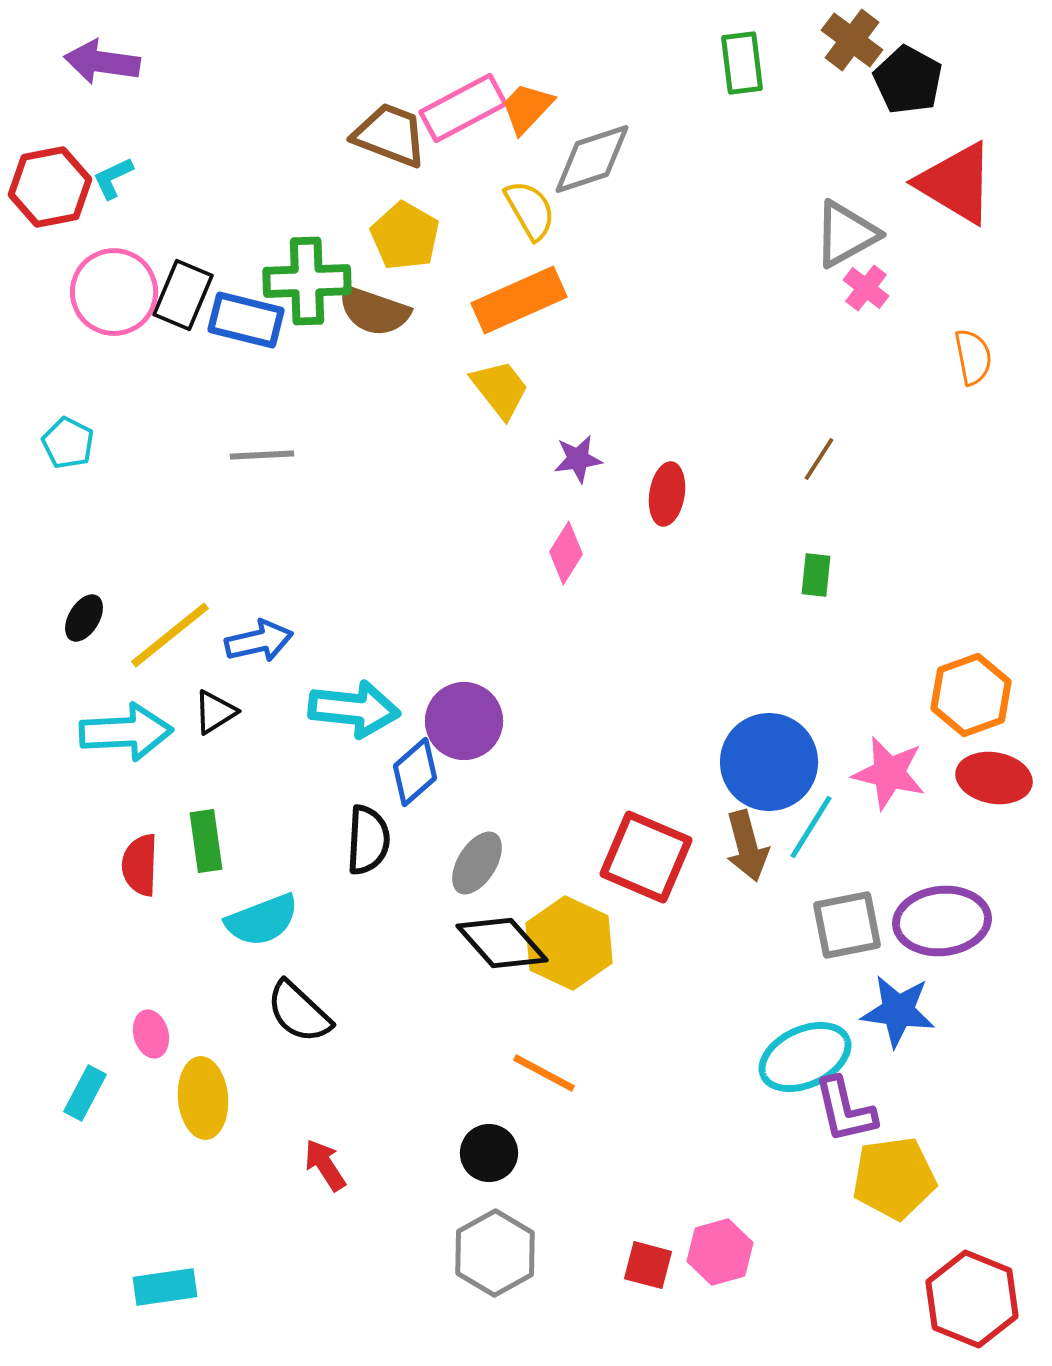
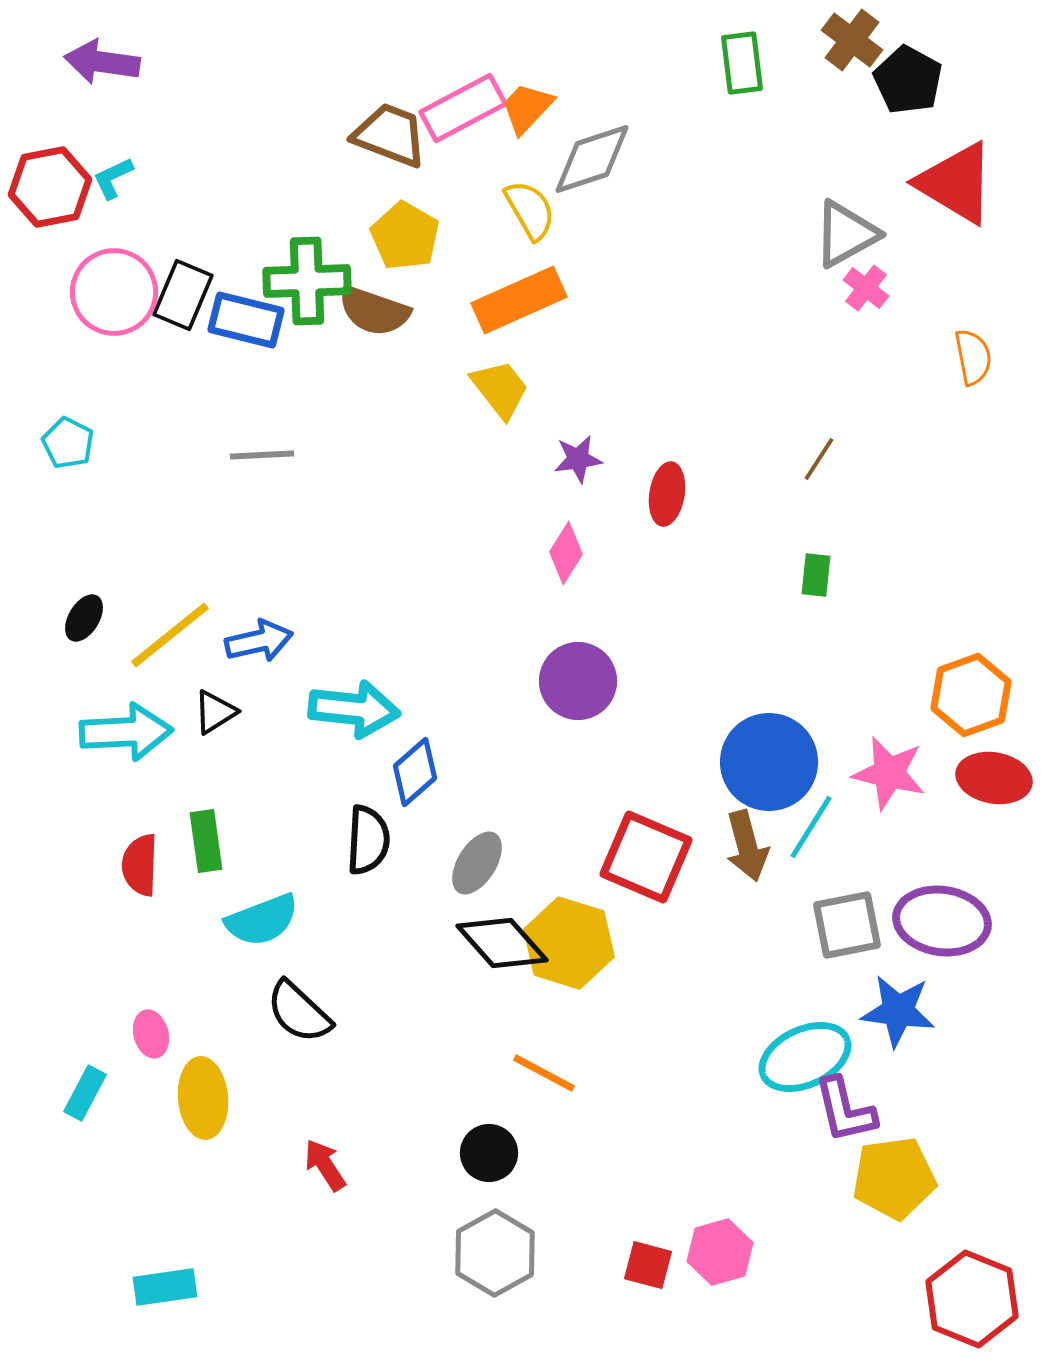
purple circle at (464, 721): moved 114 px right, 40 px up
purple ellipse at (942, 921): rotated 14 degrees clockwise
yellow hexagon at (569, 943): rotated 8 degrees counterclockwise
